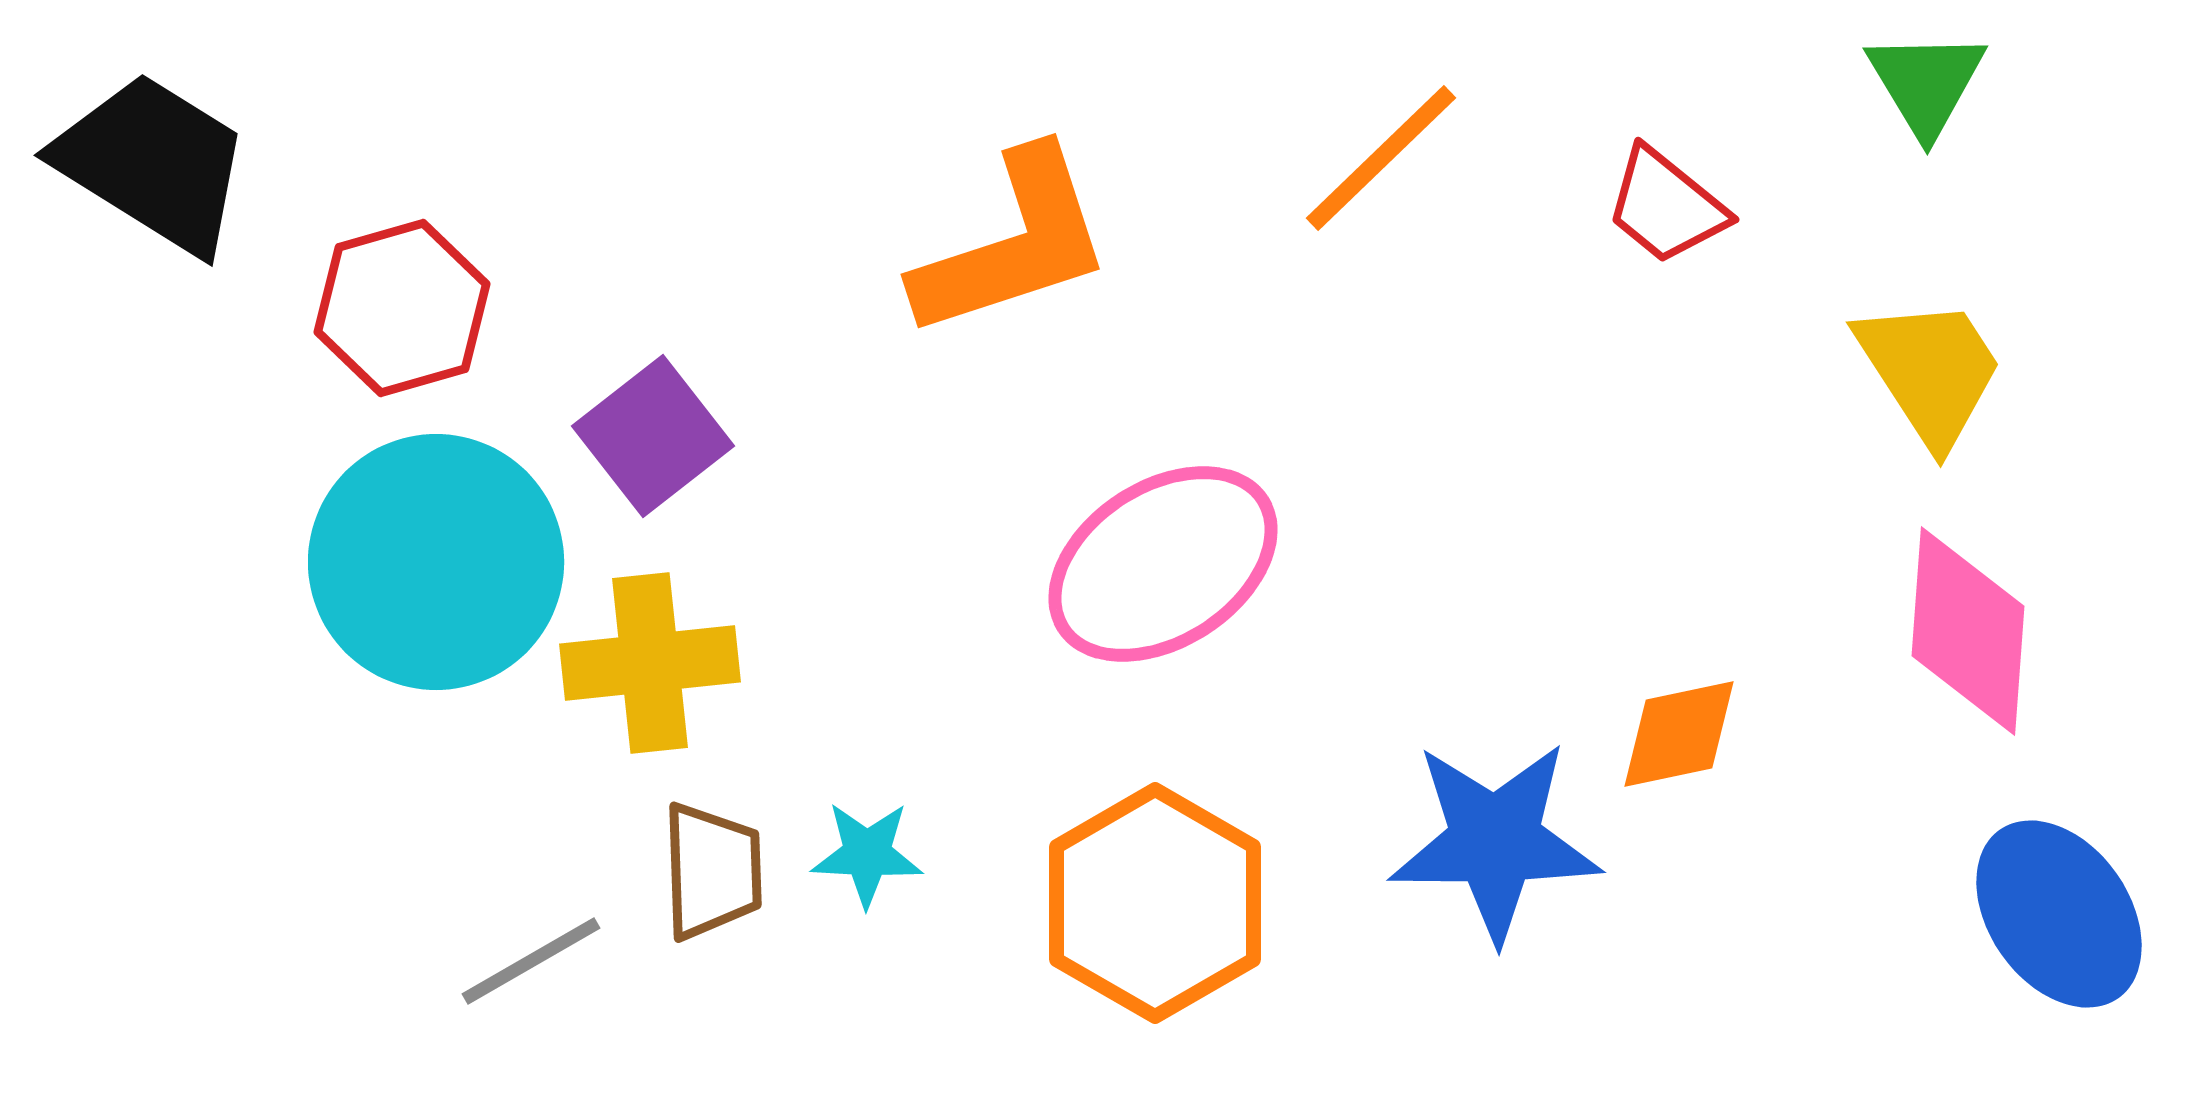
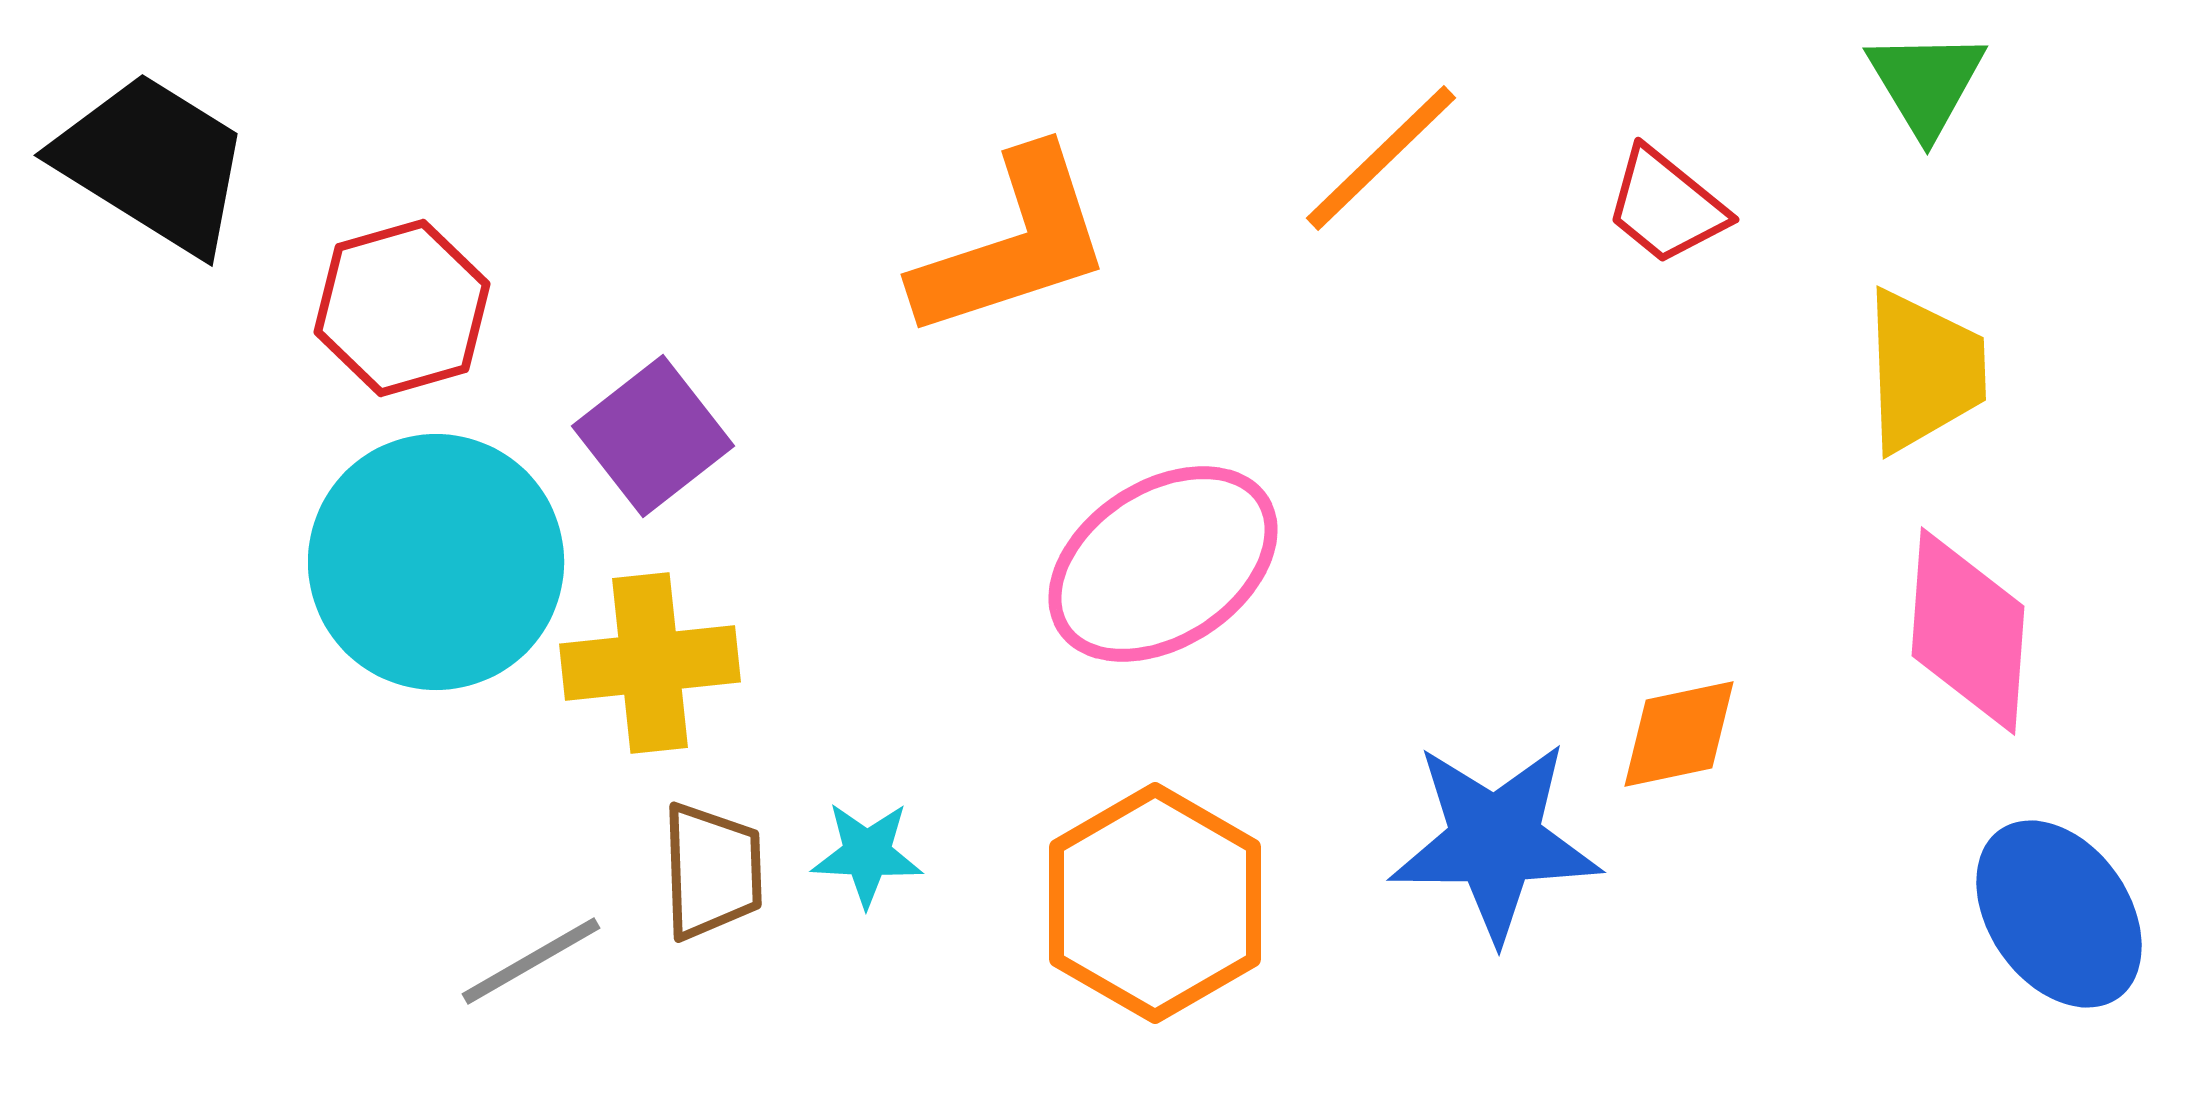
yellow trapezoid: moved 6 px left; rotated 31 degrees clockwise
